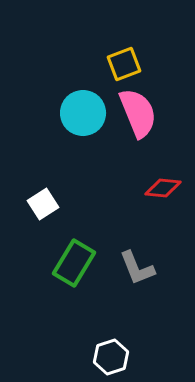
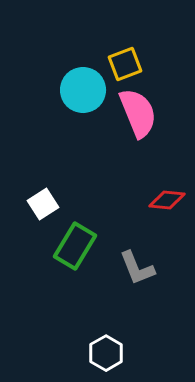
yellow square: moved 1 px right
cyan circle: moved 23 px up
red diamond: moved 4 px right, 12 px down
green rectangle: moved 1 px right, 17 px up
white hexagon: moved 5 px left, 4 px up; rotated 12 degrees counterclockwise
